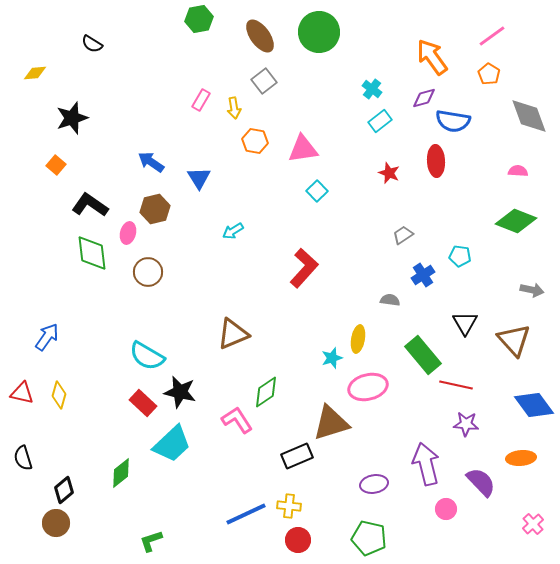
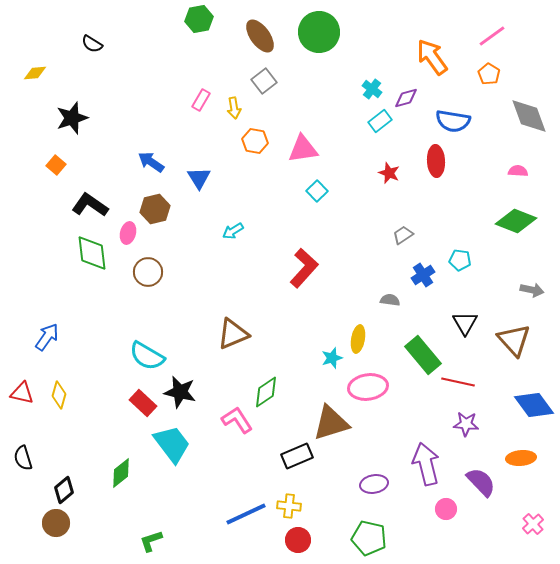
purple diamond at (424, 98): moved 18 px left
cyan pentagon at (460, 256): moved 4 px down
red line at (456, 385): moved 2 px right, 3 px up
pink ellipse at (368, 387): rotated 6 degrees clockwise
cyan trapezoid at (172, 444): rotated 84 degrees counterclockwise
